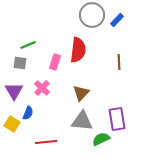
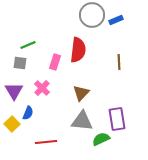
blue rectangle: moved 1 px left; rotated 24 degrees clockwise
yellow square: rotated 14 degrees clockwise
